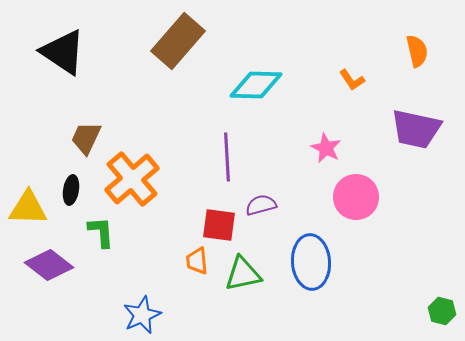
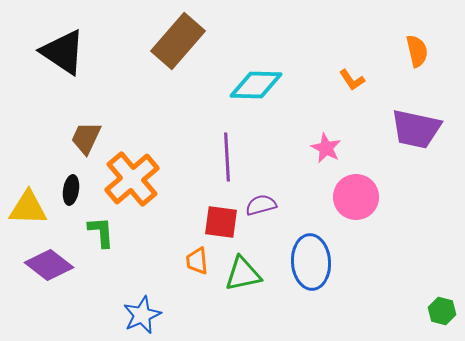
red square: moved 2 px right, 3 px up
